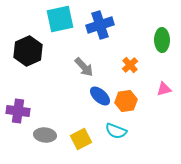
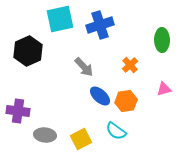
cyan semicircle: rotated 15 degrees clockwise
